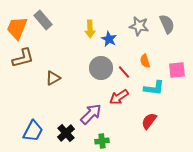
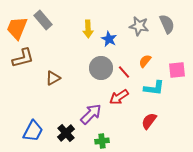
yellow arrow: moved 2 px left
orange semicircle: rotated 56 degrees clockwise
